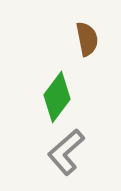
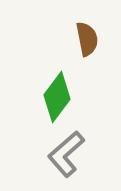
gray L-shape: moved 2 px down
